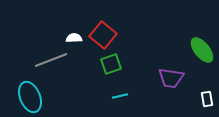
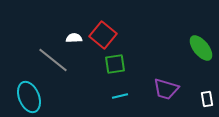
green ellipse: moved 1 px left, 2 px up
gray line: moved 2 px right; rotated 60 degrees clockwise
green square: moved 4 px right; rotated 10 degrees clockwise
purple trapezoid: moved 5 px left, 11 px down; rotated 8 degrees clockwise
cyan ellipse: moved 1 px left
